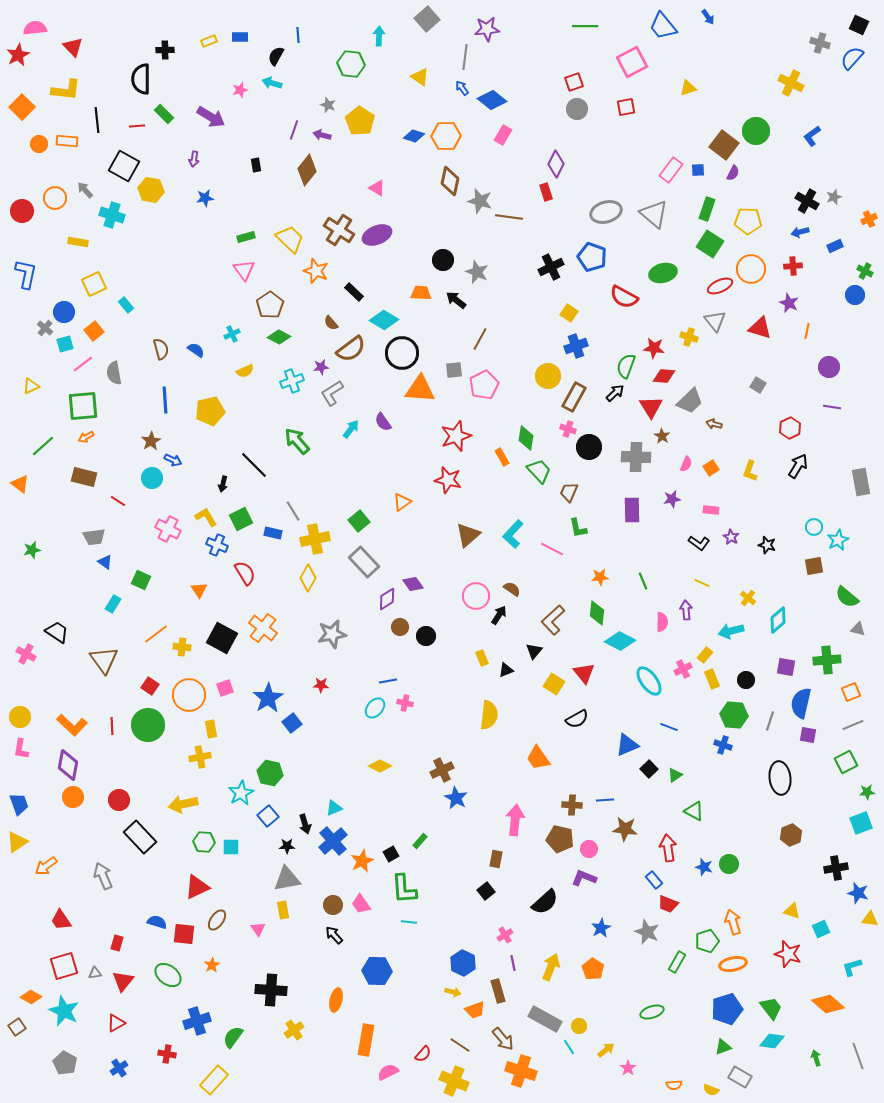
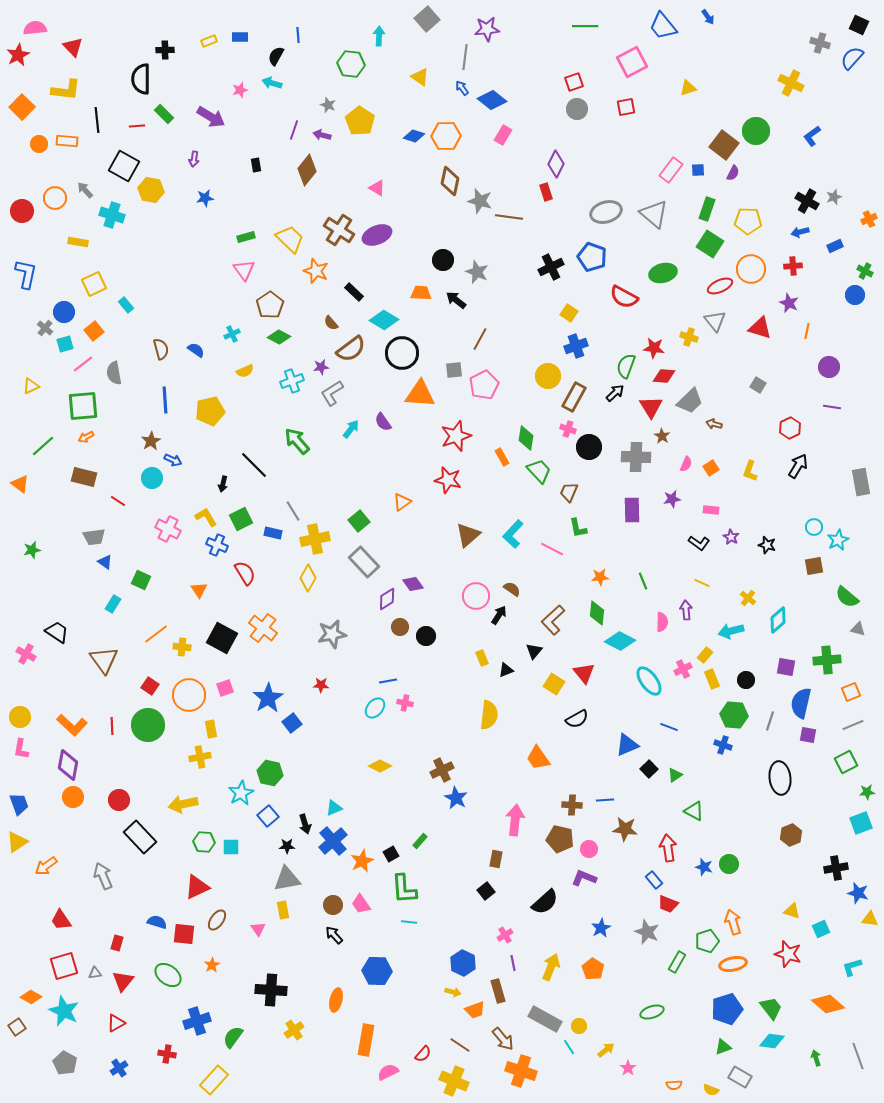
orange triangle at (420, 389): moved 5 px down
